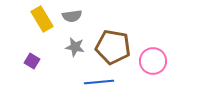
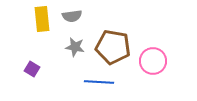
yellow rectangle: rotated 25 degrees clockwise
purple square: moved 8 px down
blue line: rotated 8 degrees clockwise
